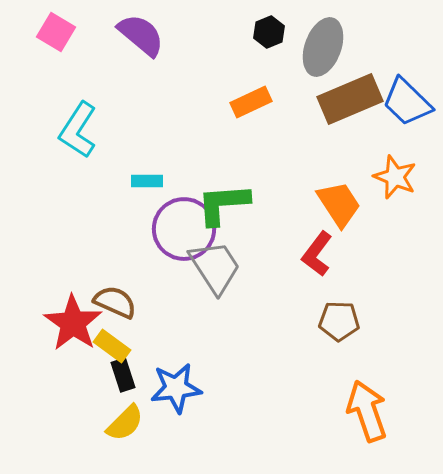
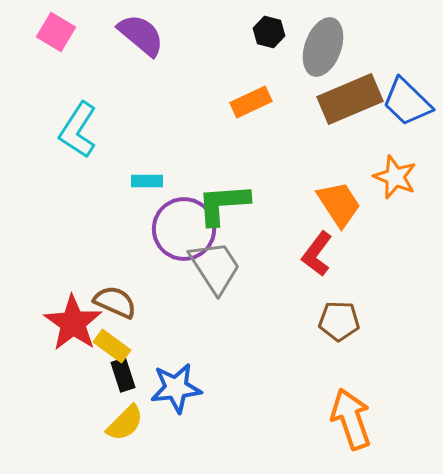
black hexagon: rotated 24 degrees counterclockwise
orange arrow: moved 16 px left, 8 px down
